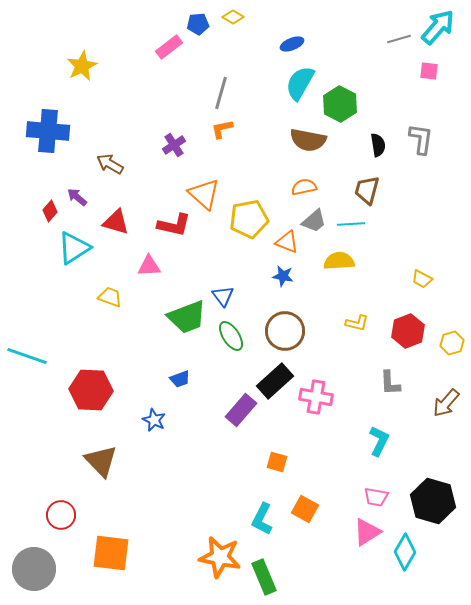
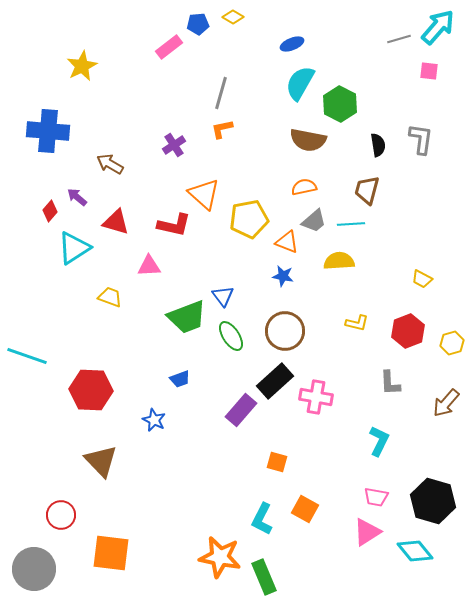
cyan diamond at (405, 552): moved 10 px right, 1 px up; rotated 69 degrees counterclockwise
